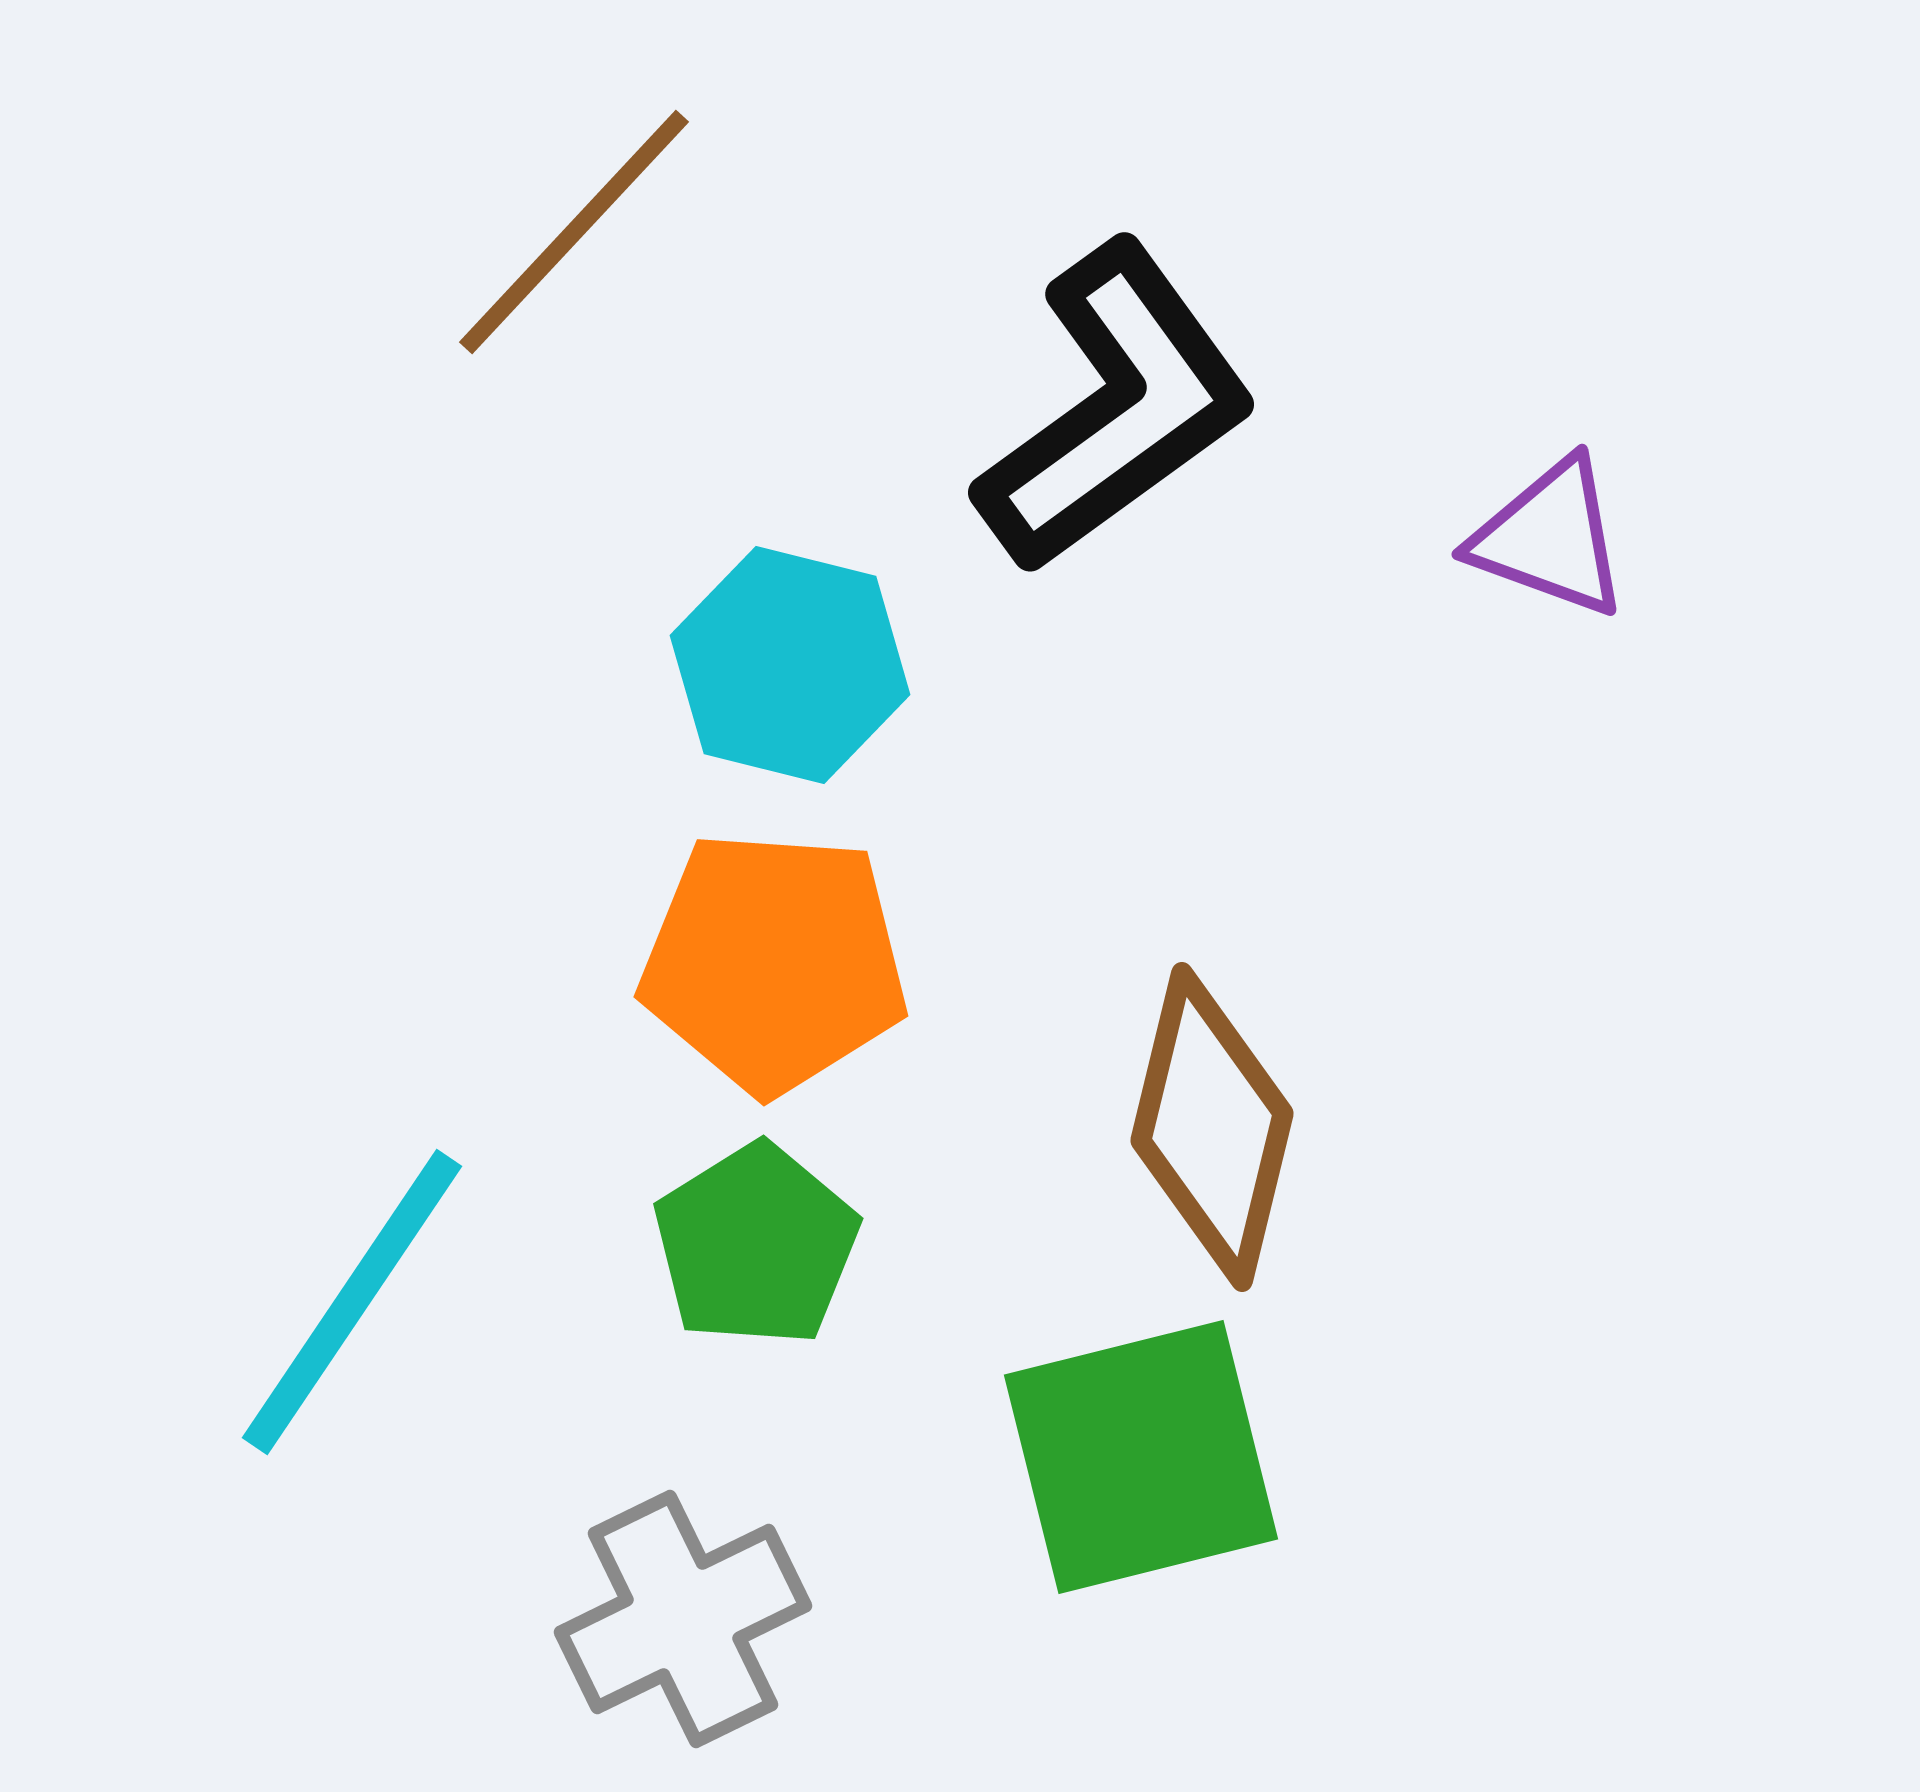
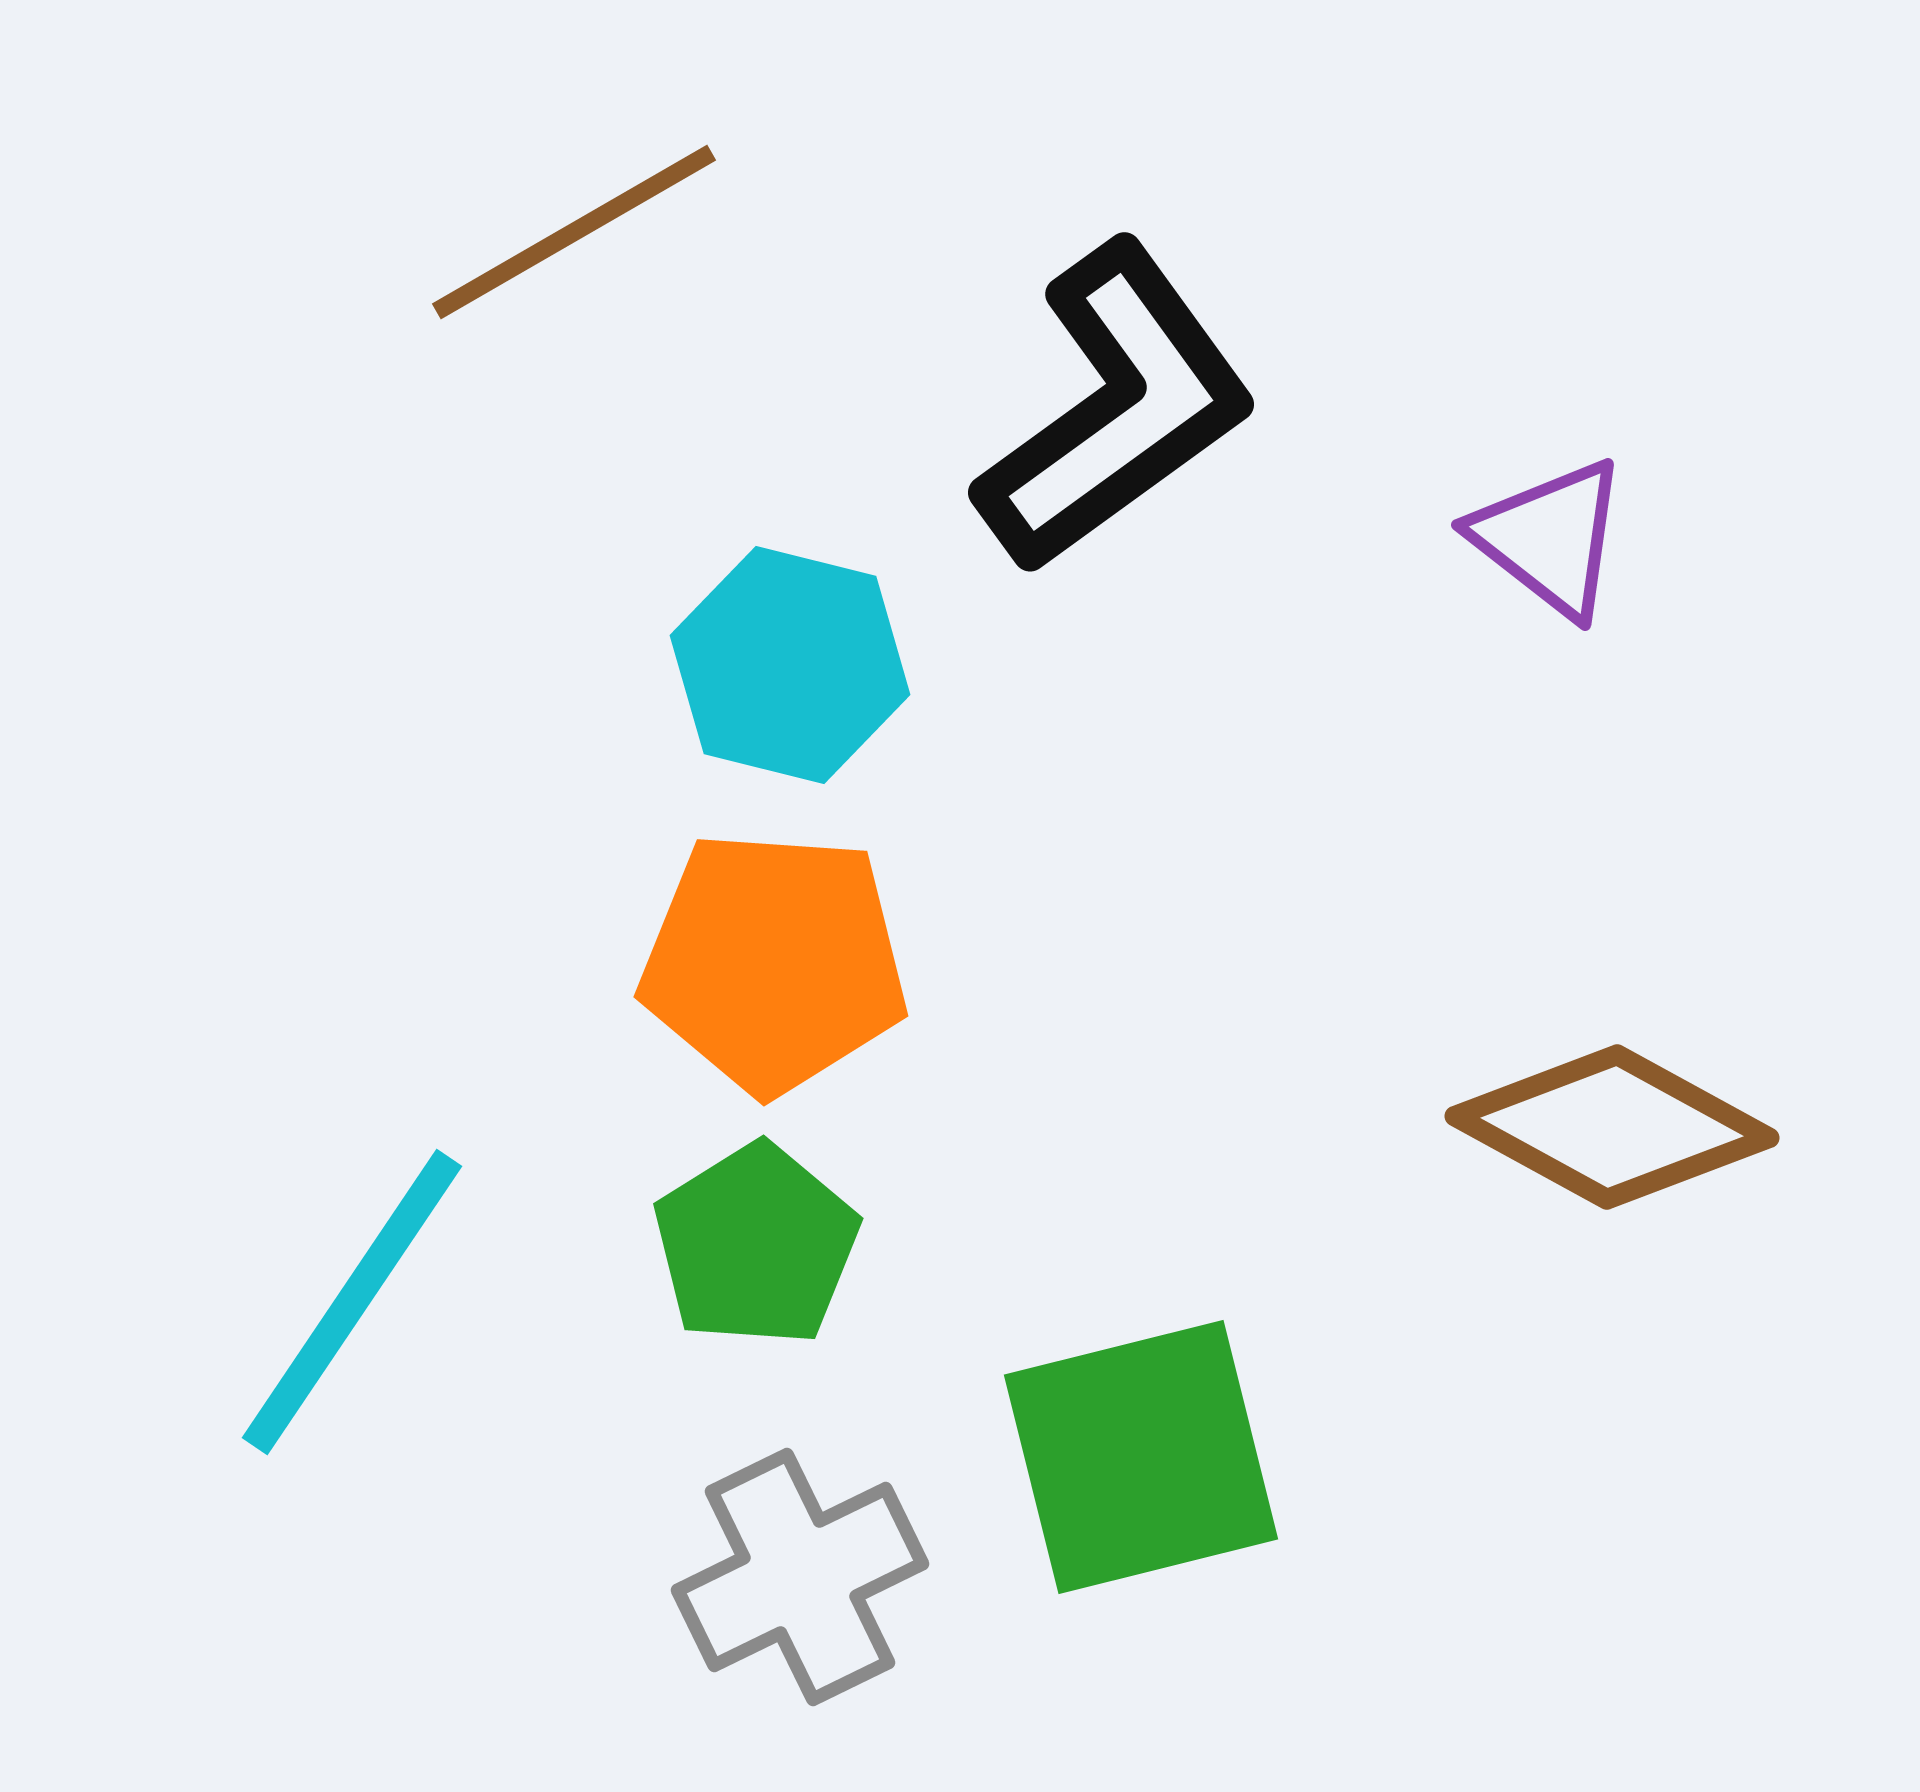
brown line: rotated 17 degrees clockwise
purple triangle: rotated 18 degrees clockwise
brown diamond: moved 400 px right; rotated 75 degrees counterclockwise
gray cross: moved 117 px right, 42 px up
